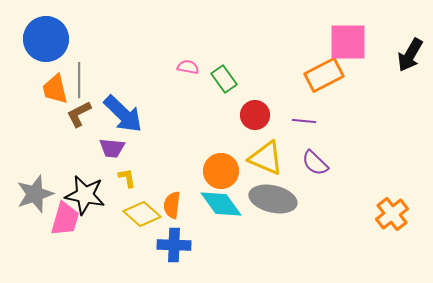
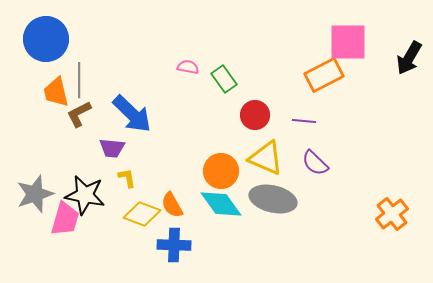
black arrow: moved 1 px left, 3 px down
orange trapezoid: moved 1 px right, 3 px down
blue arrow: moved 9 px right
orange semicircle: rotated 36 degrees counterclockwise
yellow diamond: rotated 21 degrees counterclockwise
